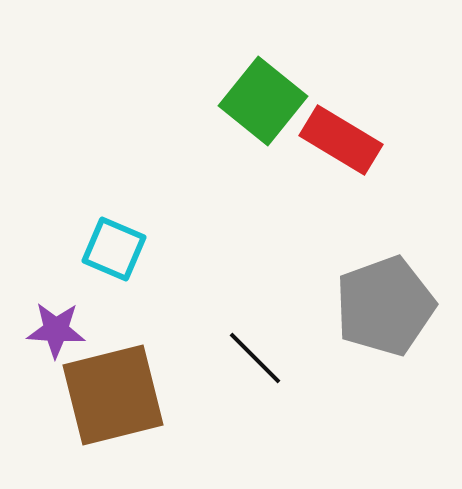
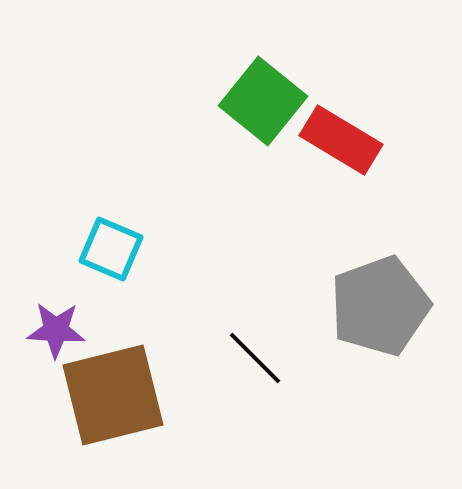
cyan square: moved 3 px left
gray pentagon: moved 5 px left
